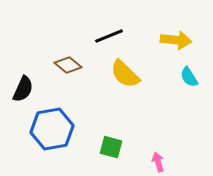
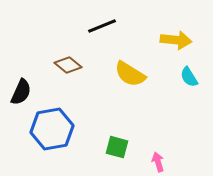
black line: moved 7 px left, 10 px up
yellow semicircle: moved 5 px right; rotated 12 degrees counterclockwise
black semicircle: moved 2 px left, 3 px down
green square: moved 6 px right
